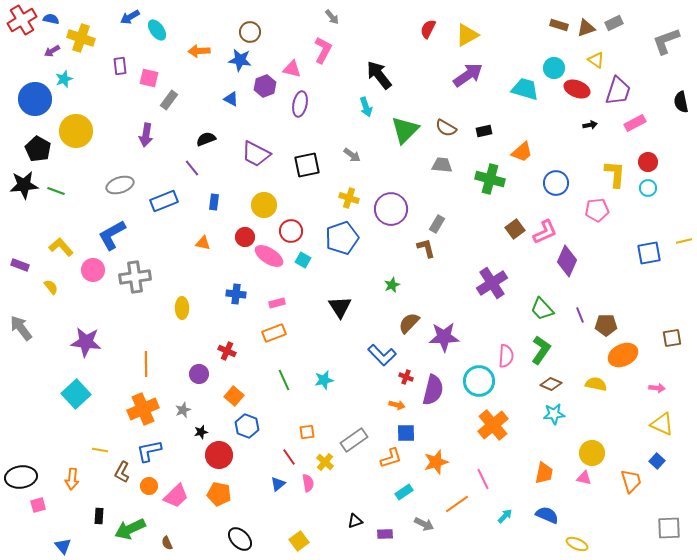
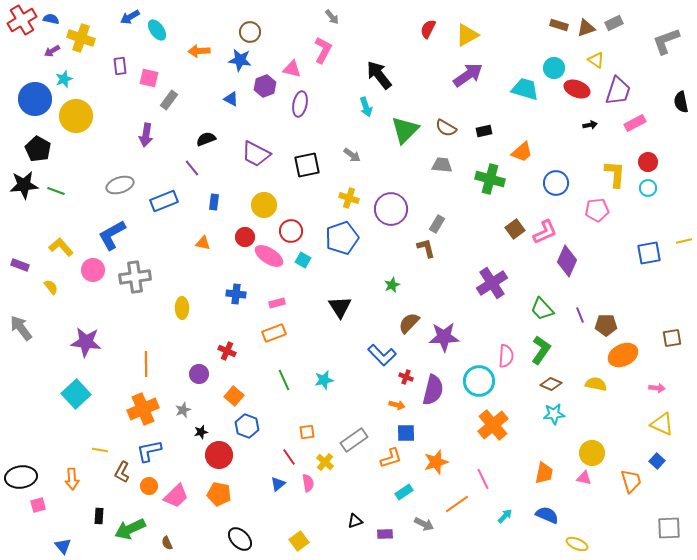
yellow circle at (76, 131): moved 15 px up
orange arrow at (72, 479): rotated 10 degrees counterclockwise
